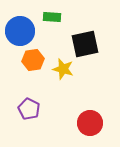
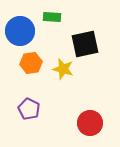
orange hexagon: moved 2 px left, 3 px down
